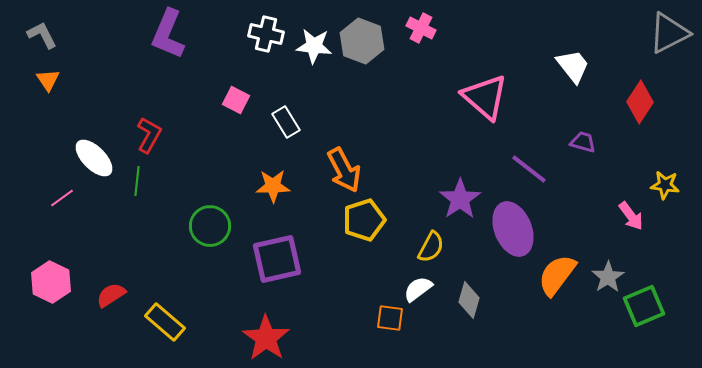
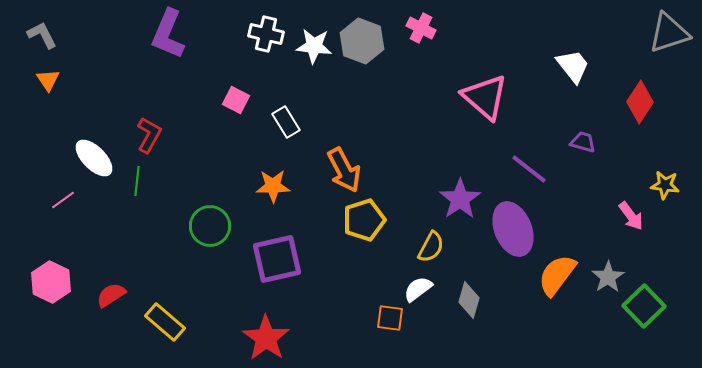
gray triangle: rotated 9 degrees clockwise
pink line: moved 1 px right, 2 px down
green square: rotated 21 degrees counterclockwise
